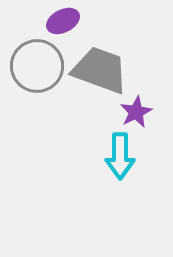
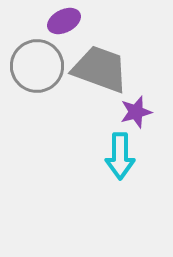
purple ellipse: moved 1 px right
gray trapezoid: moved 1 px up
purple star: rotated 12 degrees clockwise
